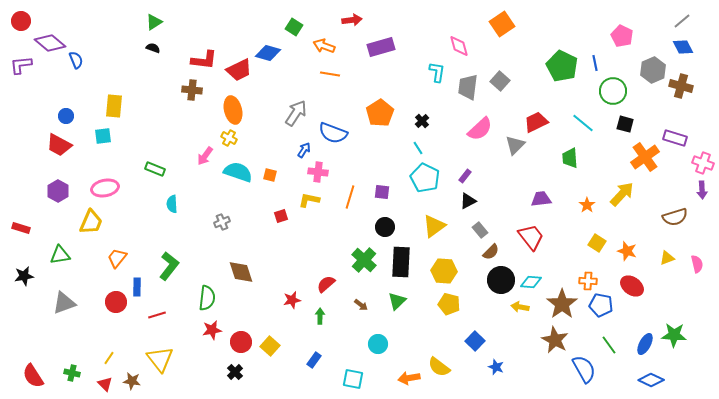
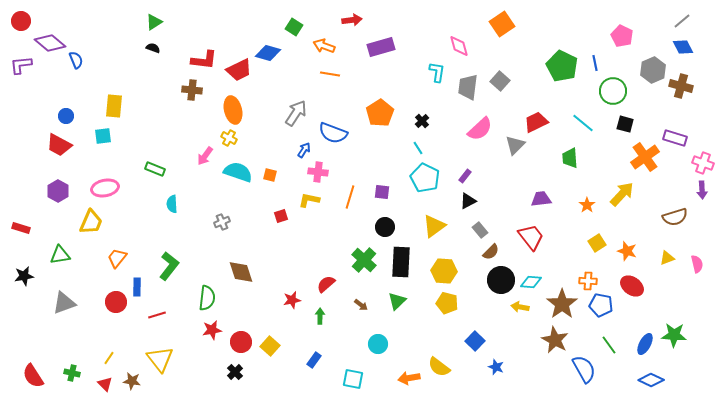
yellow square at (597, 243): rotated 24 degrees clockwise
yellow pentagon at (449, 304): moved 2 px left, 1 px up
